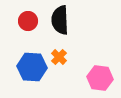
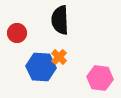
red circle: moved 11 px left, 12 px down
blue hexagon: moved 9 px right
